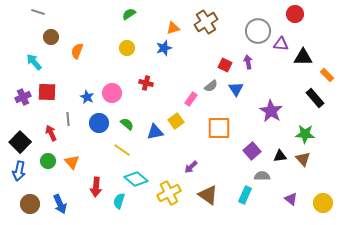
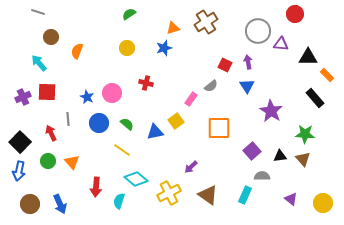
black triangle at (303, 57): moved 5 px right
cyan arrow at (34, 62): moved 5 px right, 1 px down
blue triangle at (236, 89): moved 11 px right, 3 px up
